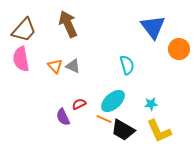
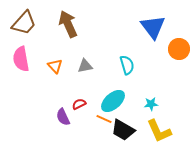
brown trapezoid: moved 7 px up
gray triangle: moved 12 px right; rotated 35 degrees counterclockwise
